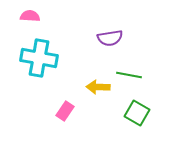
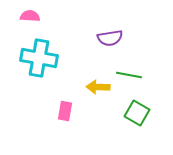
pink rectangle: rotated 24 degrees counterclockwise
